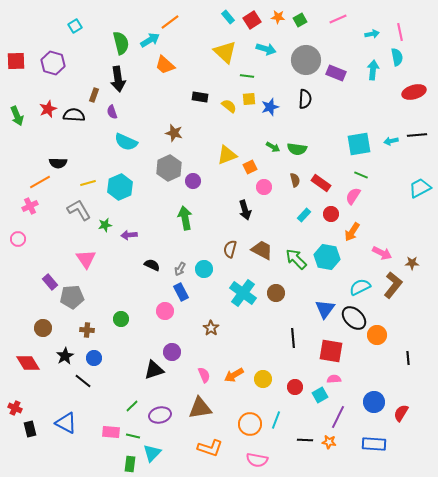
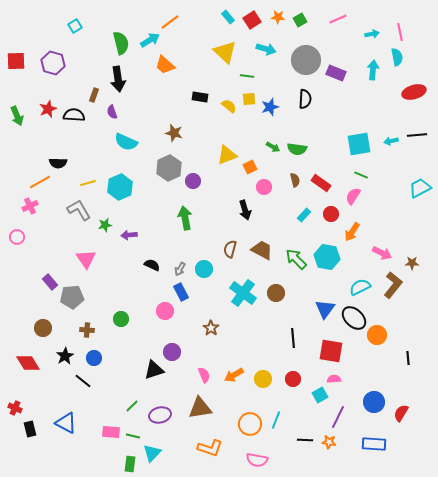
pink circle at (18, 239): moved 1 px left, 2 px up
red circle at (295, 387): moved 2 px left, 8 px up
